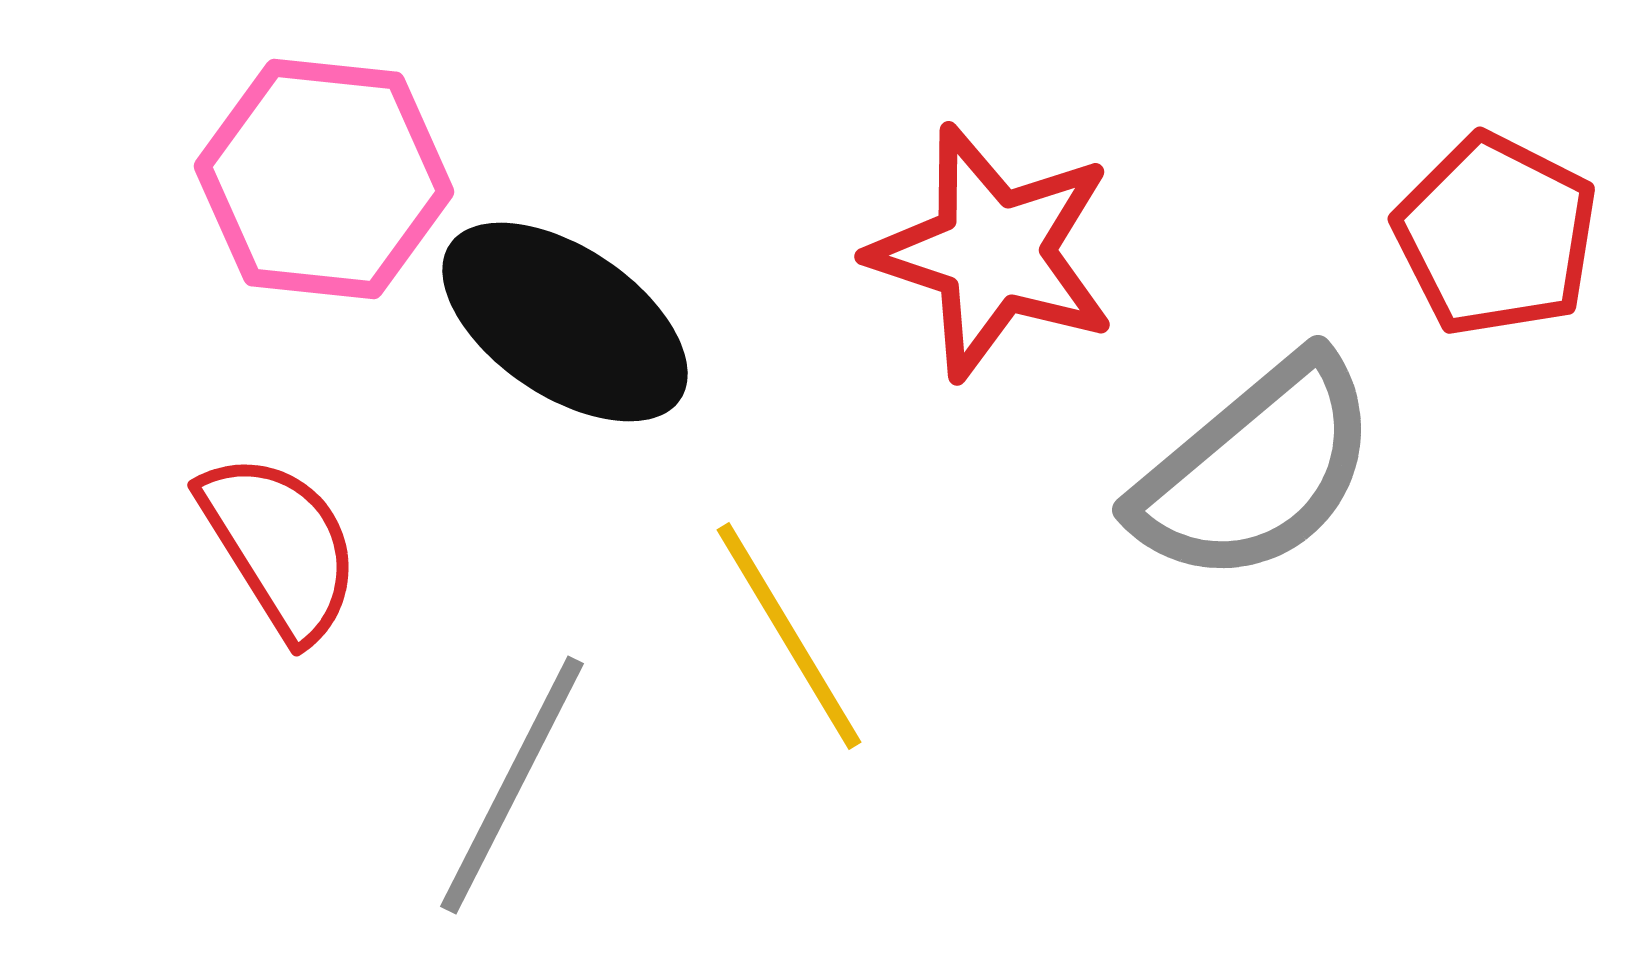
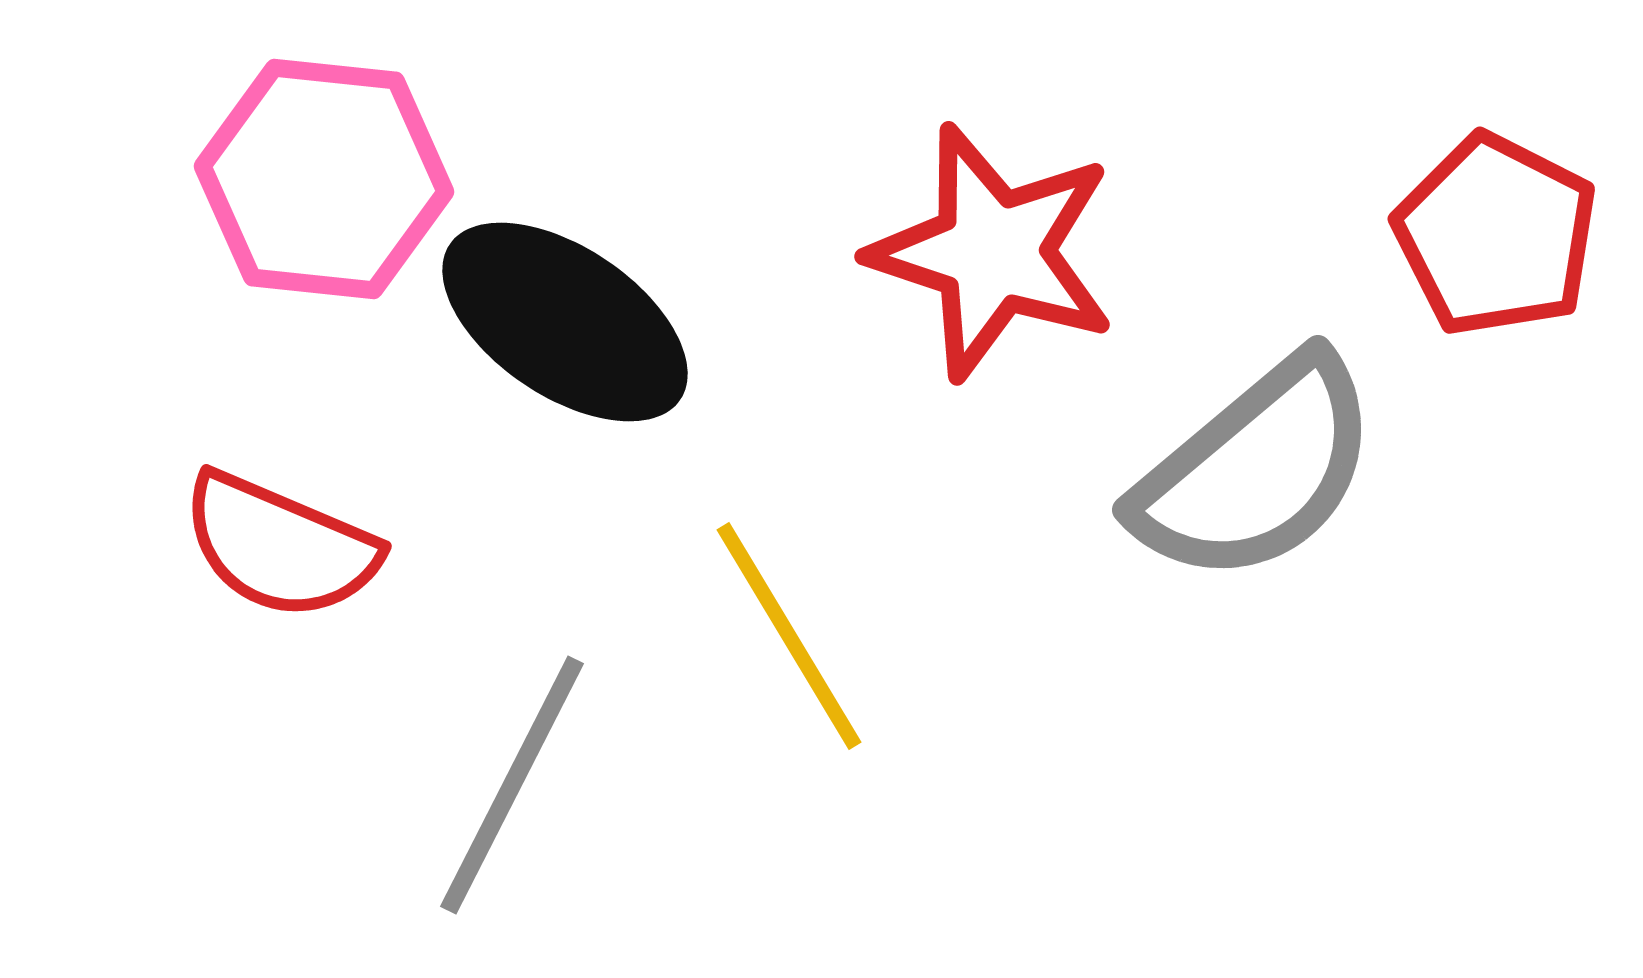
red semicircle: rotated 145 degrees clockwise
